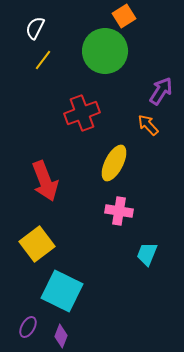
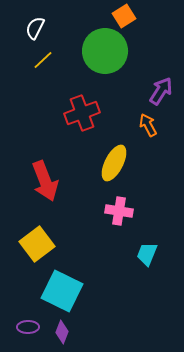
yellow line: rotated 10 degrees clockwise
orange arrow: rotated 15 degrees clockwise
purple ellipse: rotated 60 degrees clockwise
purple diamond: moved 1 px right, 4 px up
